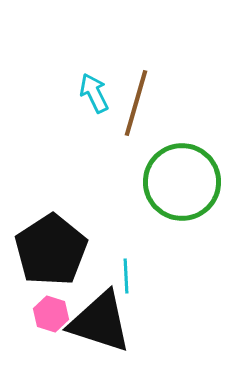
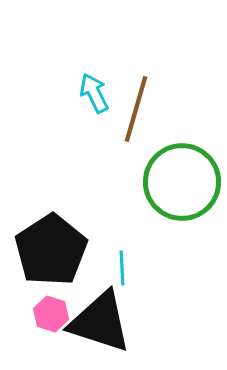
brown line: moved 6 px down
cyan line: moved 4 px left, 8 px up
